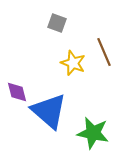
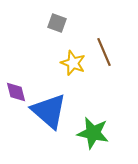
purple diamond: moved 1 px left
